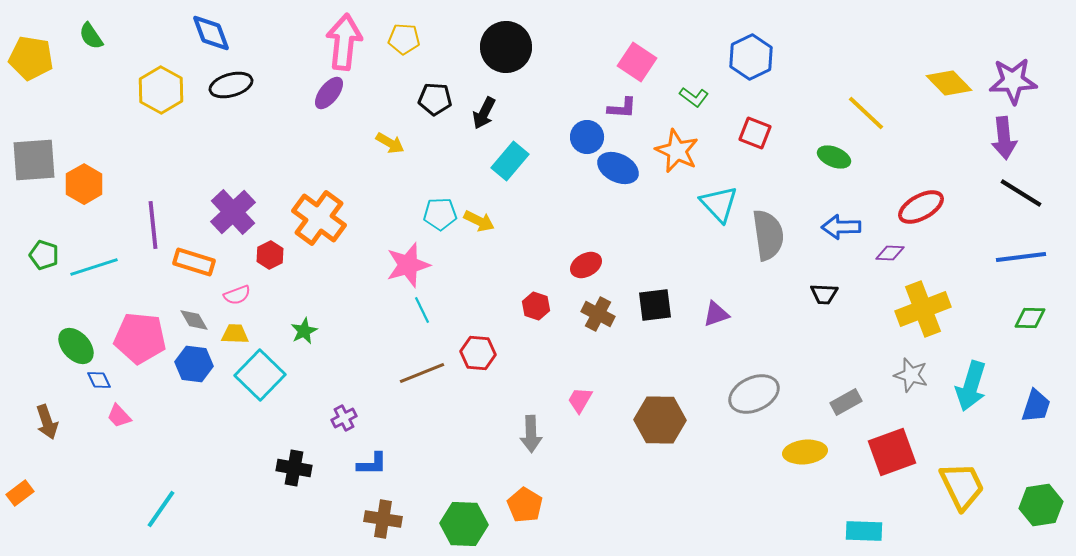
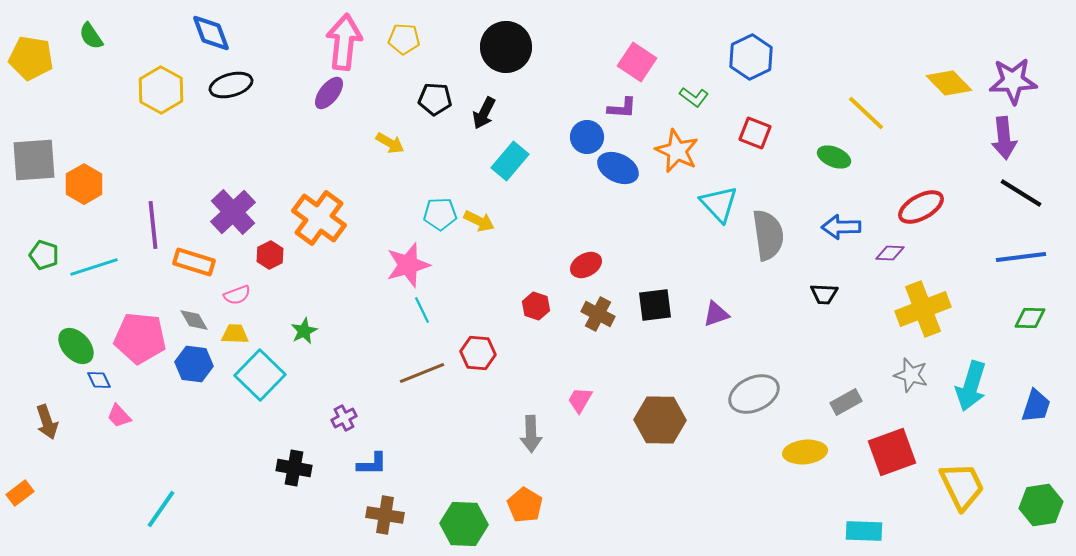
brown cross at (383, 519): moved 2 px right, 4 px up
